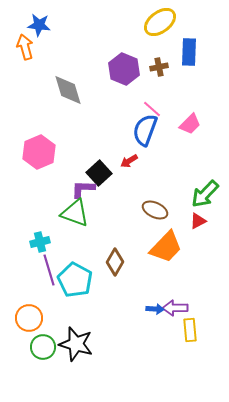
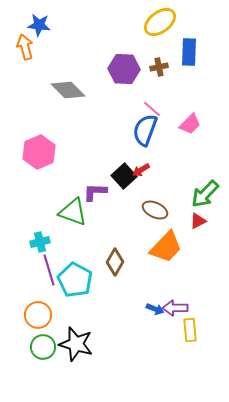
purple hexagon: rotated 20 degrees counterclockwise
gray diamond: rotated 28 degrees counterclockwise
red arrow: moved 12 px right, 9 px down
black square: moved 25 px right, 3 px down
purple L-shape: moved 12 px right, 3 px down
green triangle: moved 2 px left, 1 px up
blue arrow: rotated 18 degrees clockwise
orange circle: moved 9 px right, 3 px up
